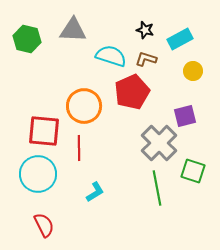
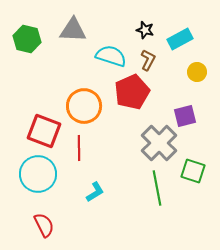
brown L-shape: moved 2 px right, 1 px down; rotated 100 degrees clockwise
yellow circle: moved 4 px right, 1 px down
red square: rotated 16 degrees clockwise
